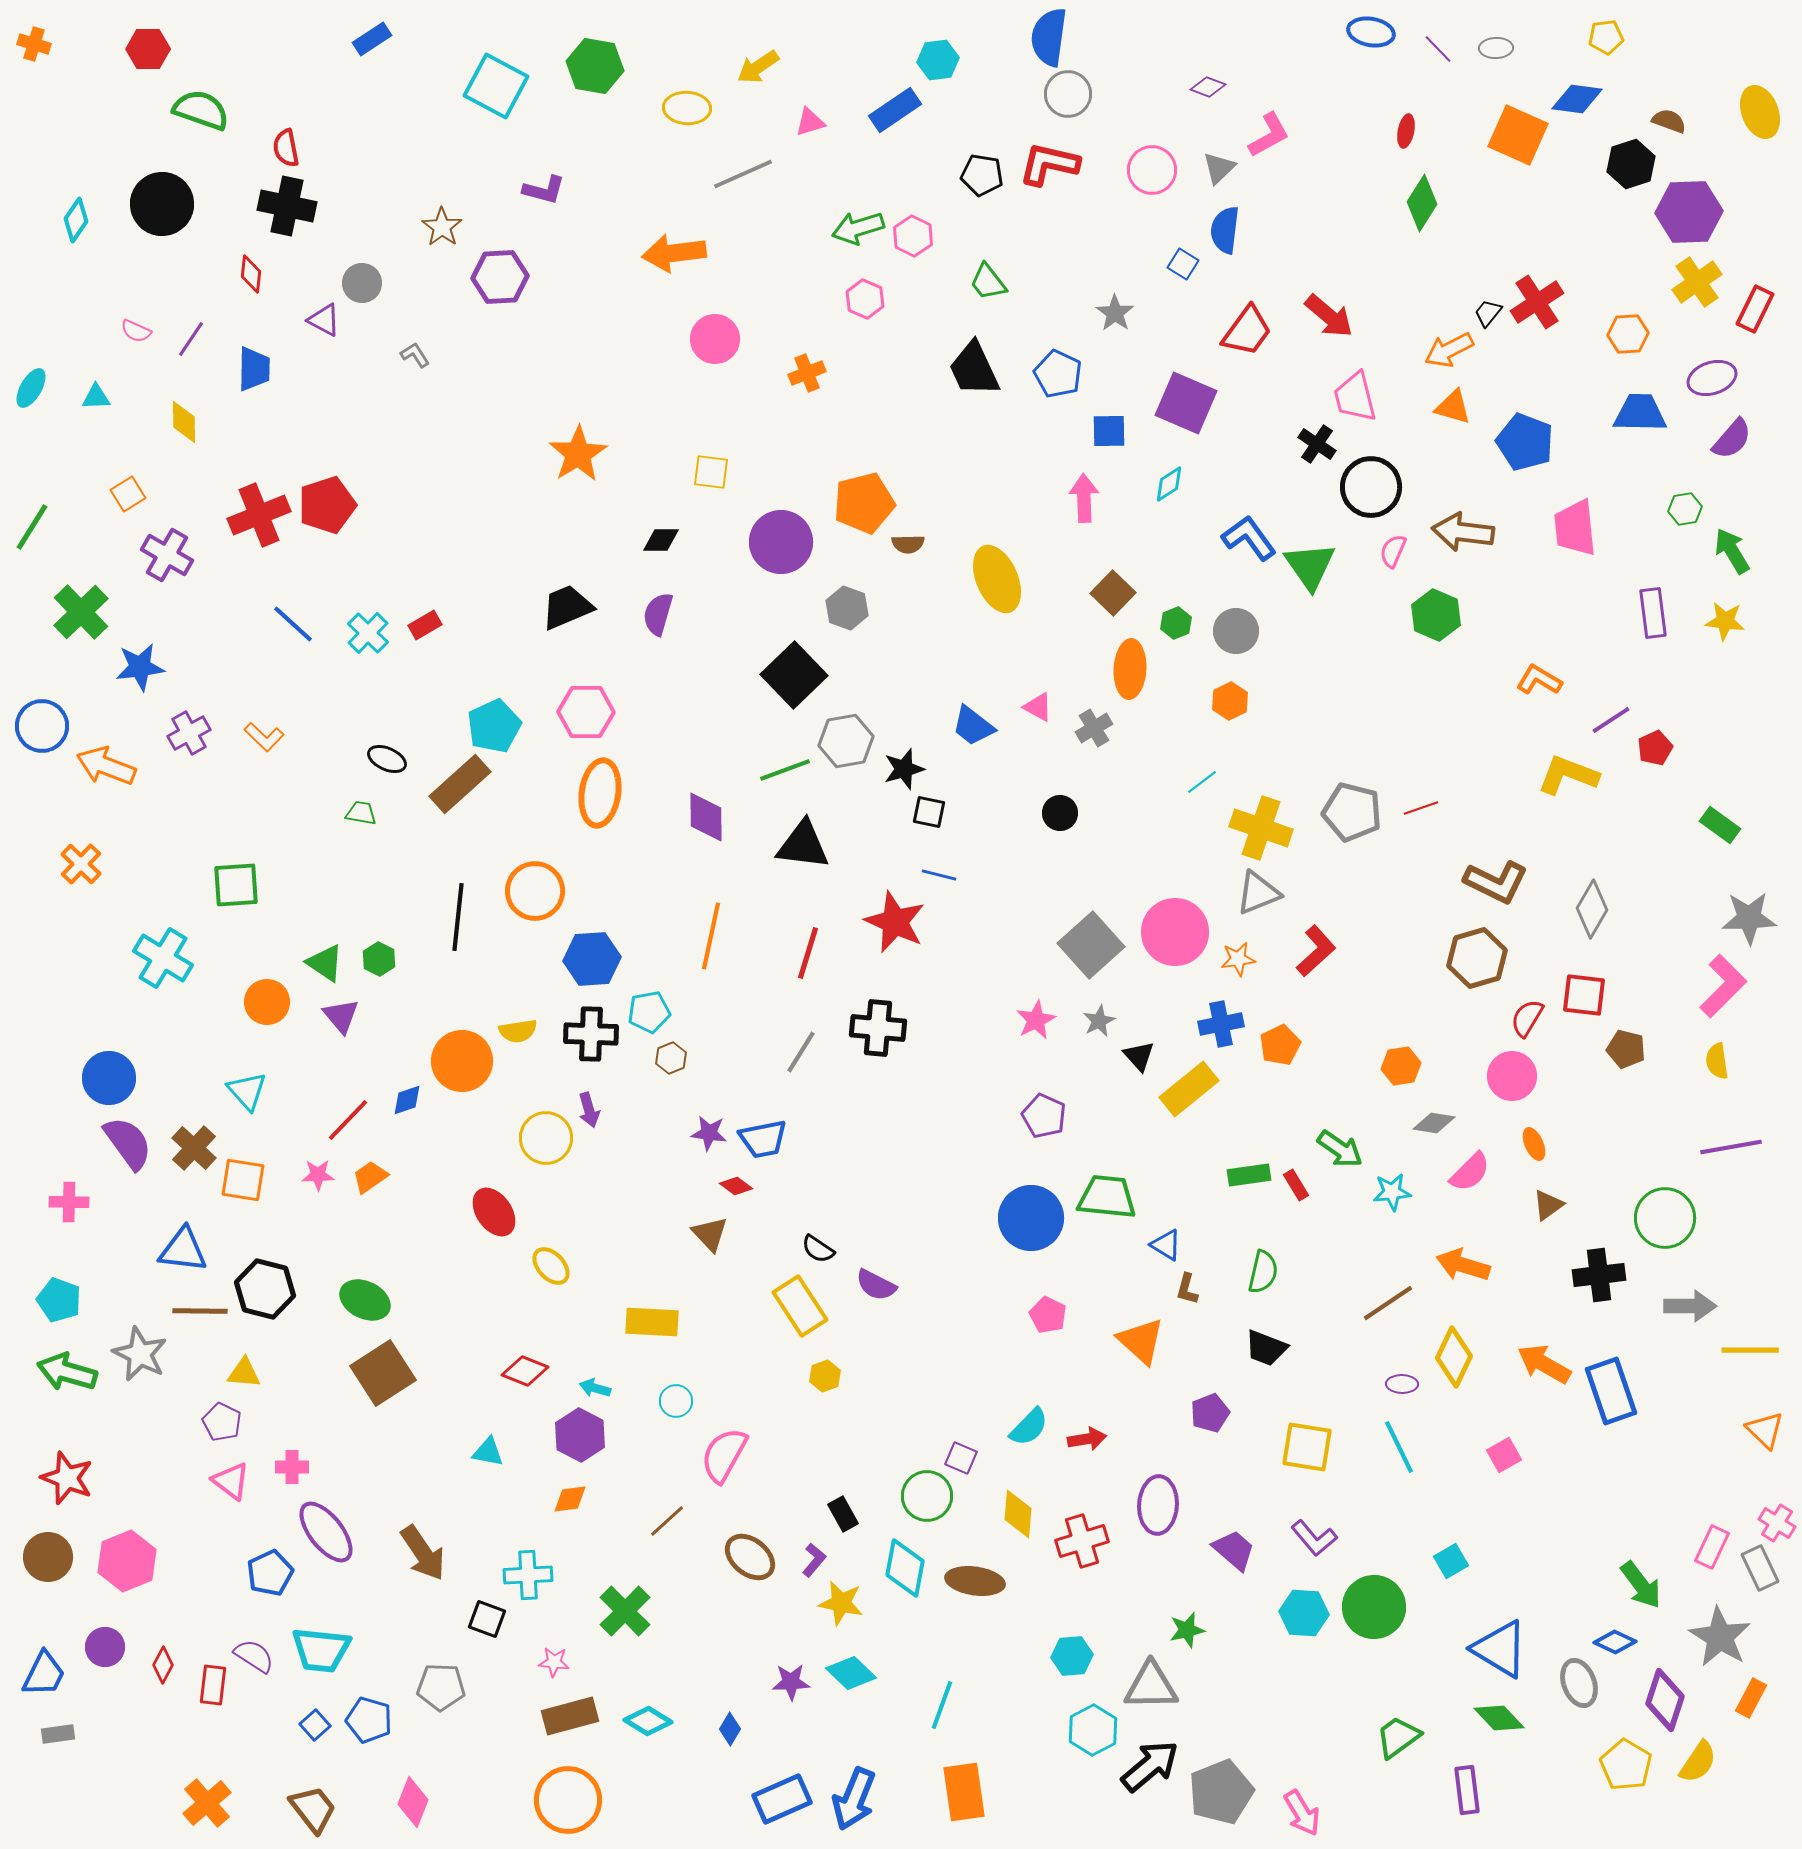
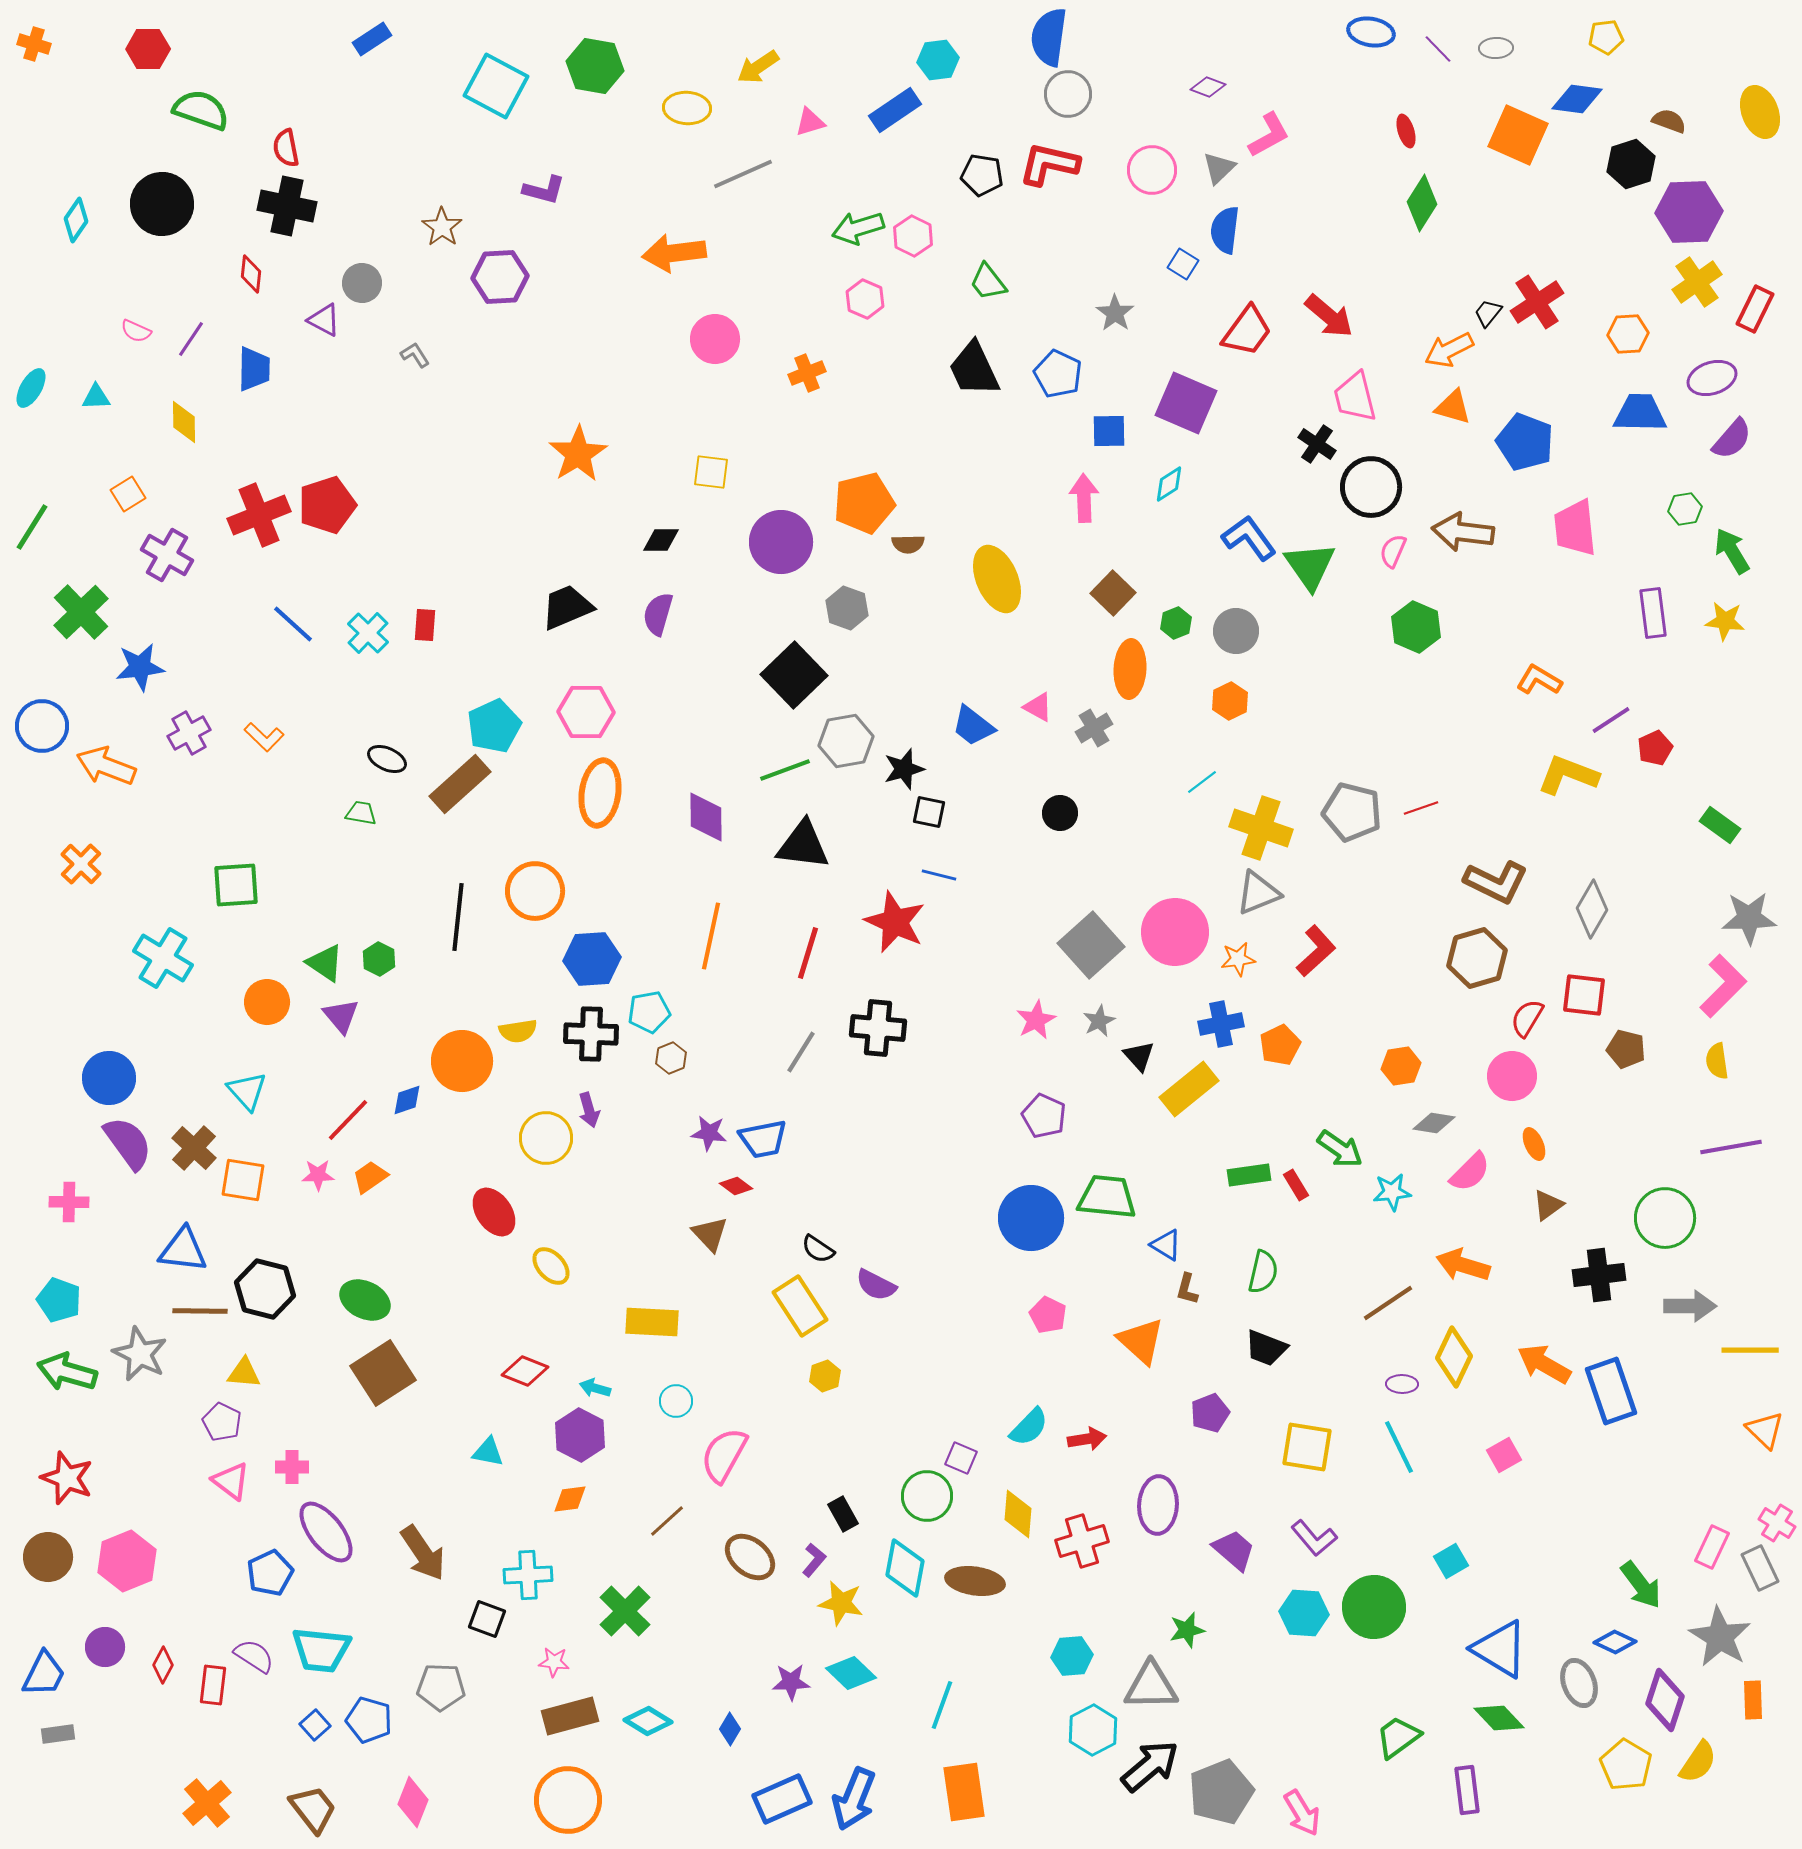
red ellipse at (1406, 131): rotated 28 degrees counterclockwise
green hexagon at (1436, 615): moved 20 px left, 12 px down
red rectangle at (425, 625): rotated 56 degrees counterclockwise
orange rectangle at (1751, 1698): moved 2 px right, 2 px down; rotated 30 degrees counterclockwise
